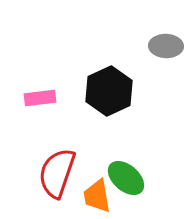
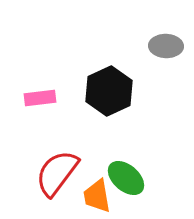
red semicircle: rotated 18 degrees clockwise
